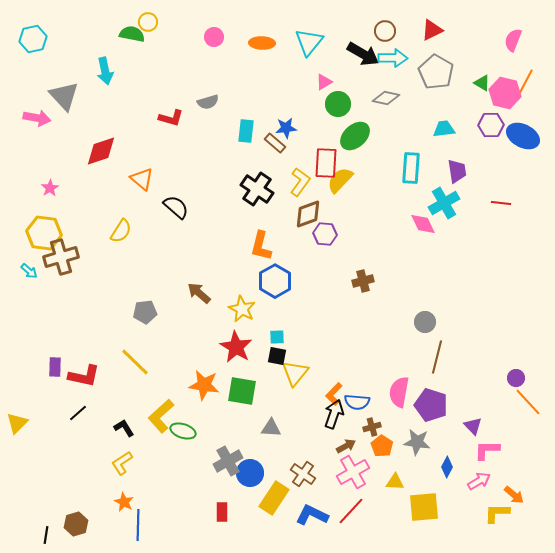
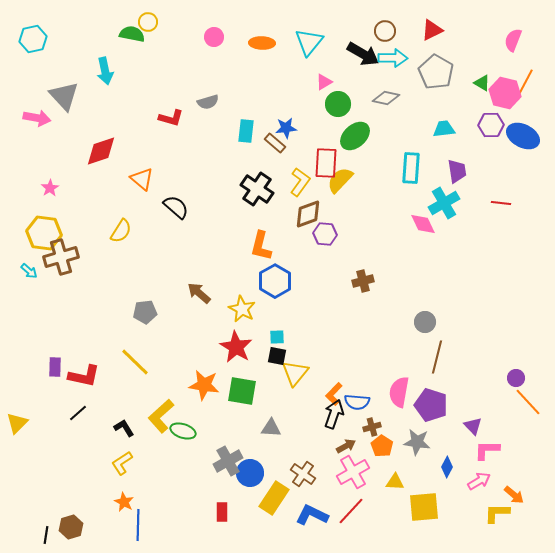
brown hexagon at (76, 524): moved 5 px left, 3 px down
